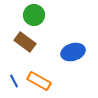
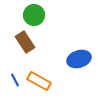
brown rectangle: rotated 20 degrees clockwise
blue ellipse: moved 6 px right, 7 px down
blue line: moved 1 px right, 1 px up
